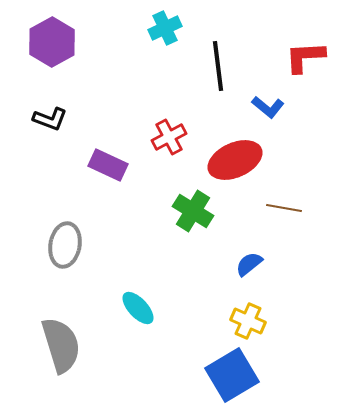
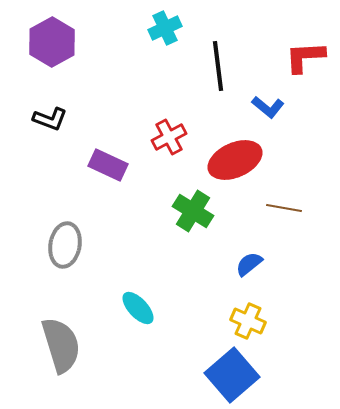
blue square: rotated 10 degrees counterclockwise
